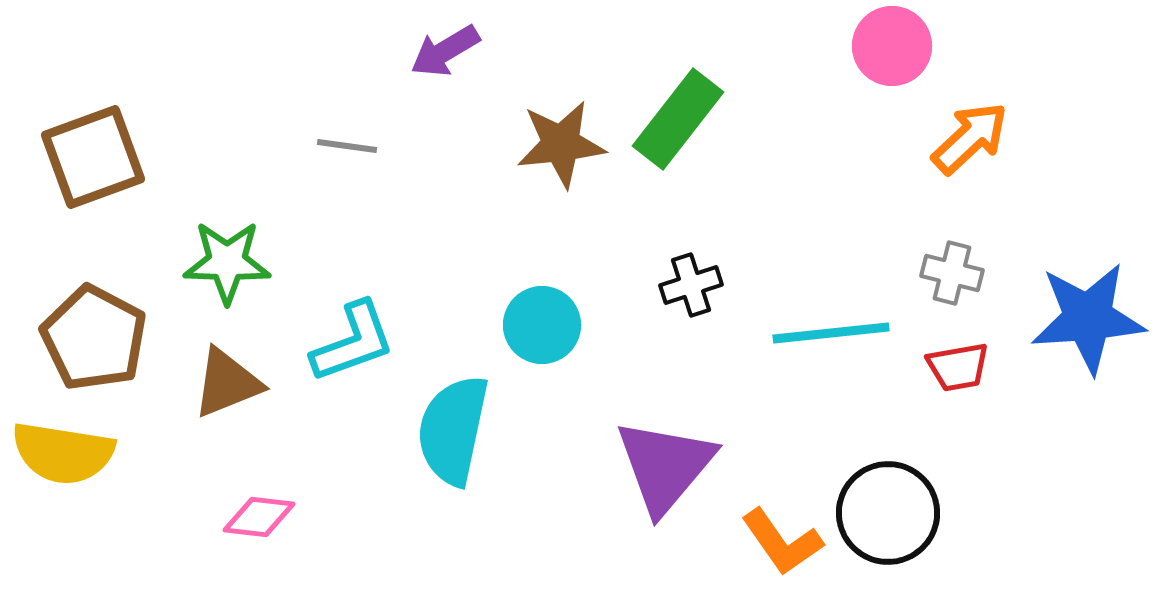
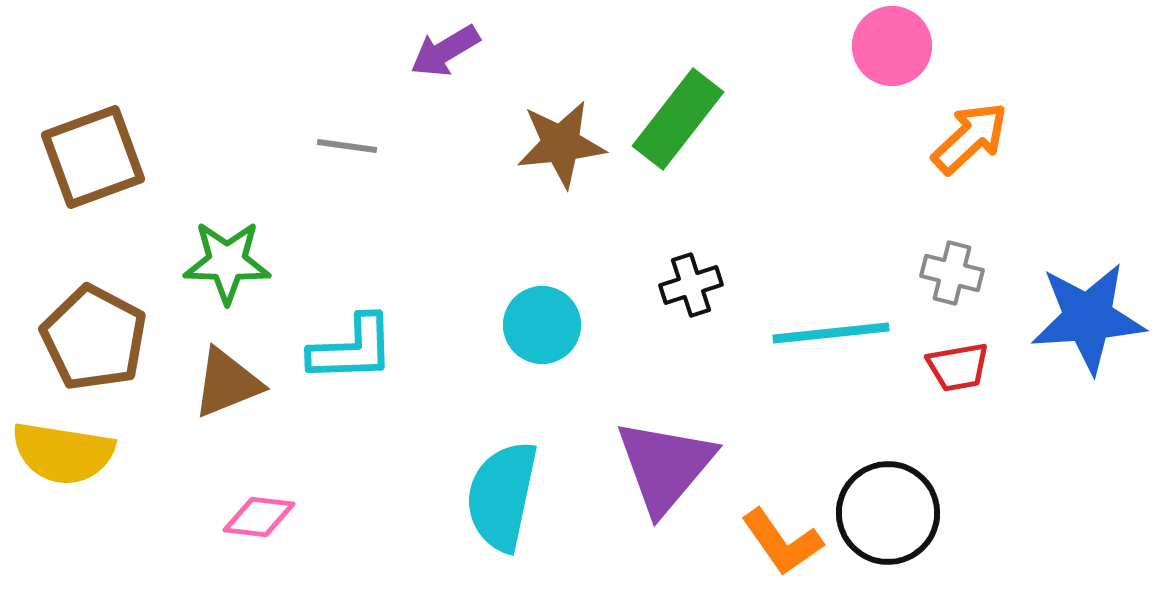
cyan L-shape: moved 1 px left, 7 px down; rotated 18 degrees clockwise
cyan semicircle: moved 49 px right, 66 px down
